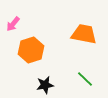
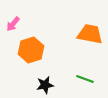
orange trapezoid: moved 6 px right
green line: rotated 24 degrees counterclockwise
